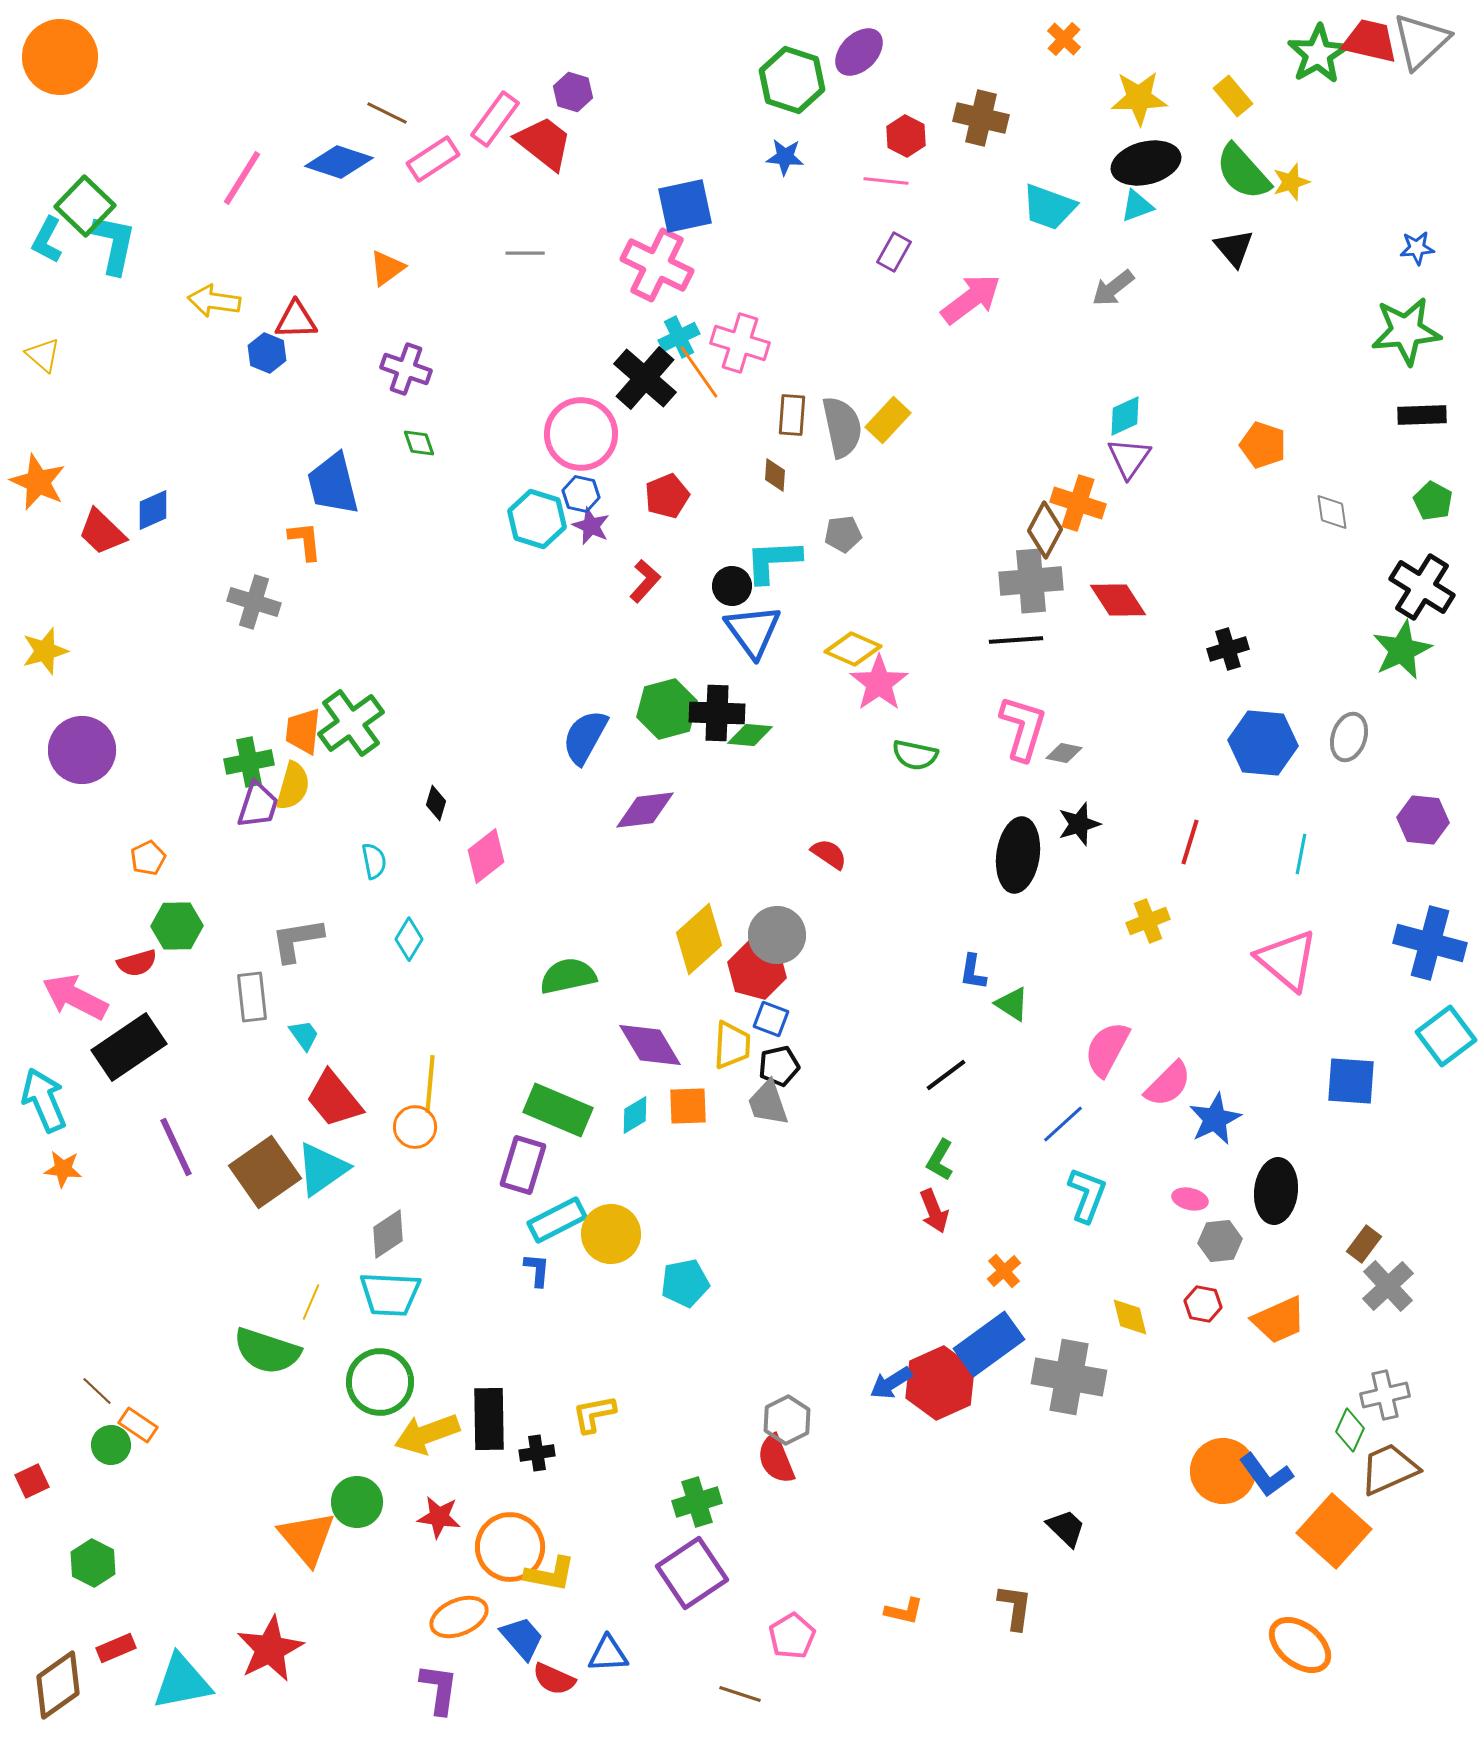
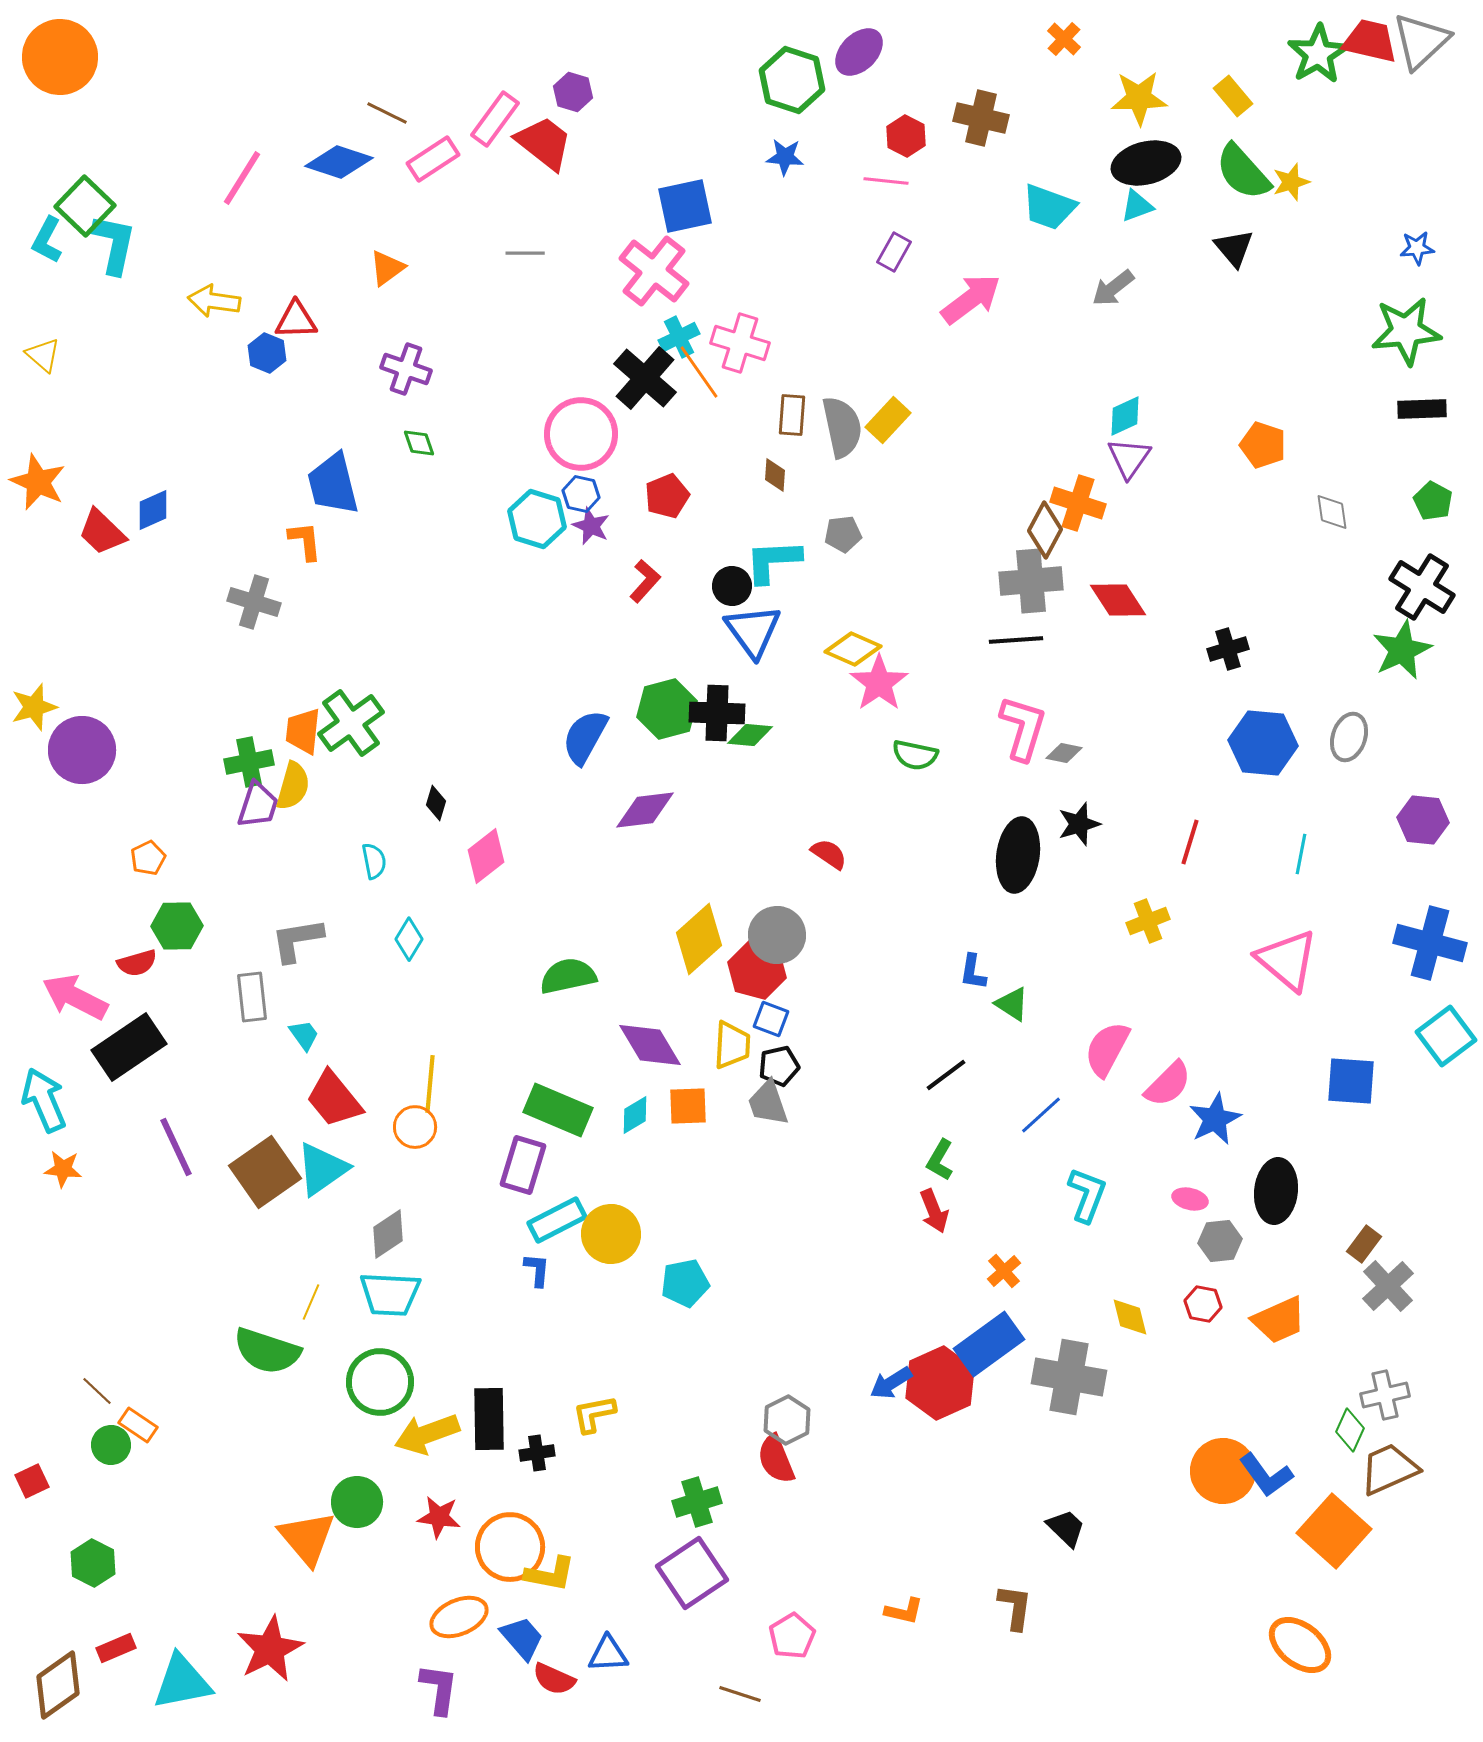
pink cross at (657, 265): moved 3 px left, 6 px down; rotated 12 degrees clockwise
black rectangle at (1422, 415): moved 6 px up
yellow star at (45, 651): moved 11 px left, 56 px down
blue line at (1063, 1124): moved 22 px left, 9 px up
